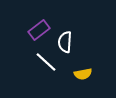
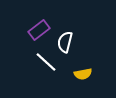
white semicircle: rotated 10 degrees clockwise
